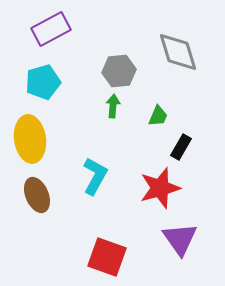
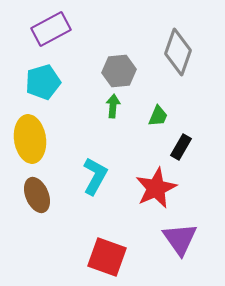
gray diamond: rotated 36 degrees clockwise
red star: moved 4 px left; rotated 9 degrees counterclockwise
